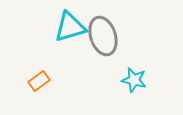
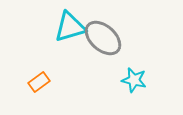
gray ellipse: moved 2 px down; rotated 30 degrees counterclockwise
orange rectangle: moved 1 px down
